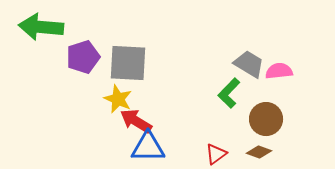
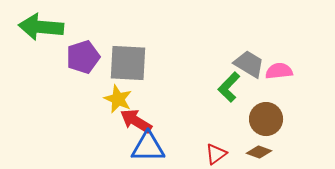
green L-shape: moved 6 px up
